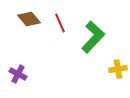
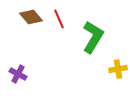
brown diamond: moved 2 px right, 2 px up
red line: moved 1 px left, 4 px up
green L-shape: rotated 12 degrees counterclockwise
